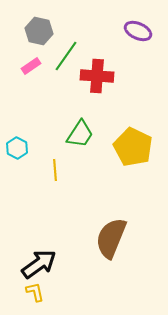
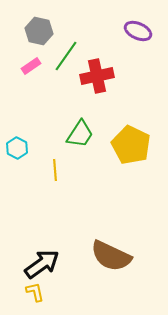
red cross: rotated 16 degrees counterclockwise
yellow pentagon: moved 2 px left, 2 px up
brown semicircle: moved 18 px down; rotated 87 degrees counterclockwise
black arrow: moved 3 px right
